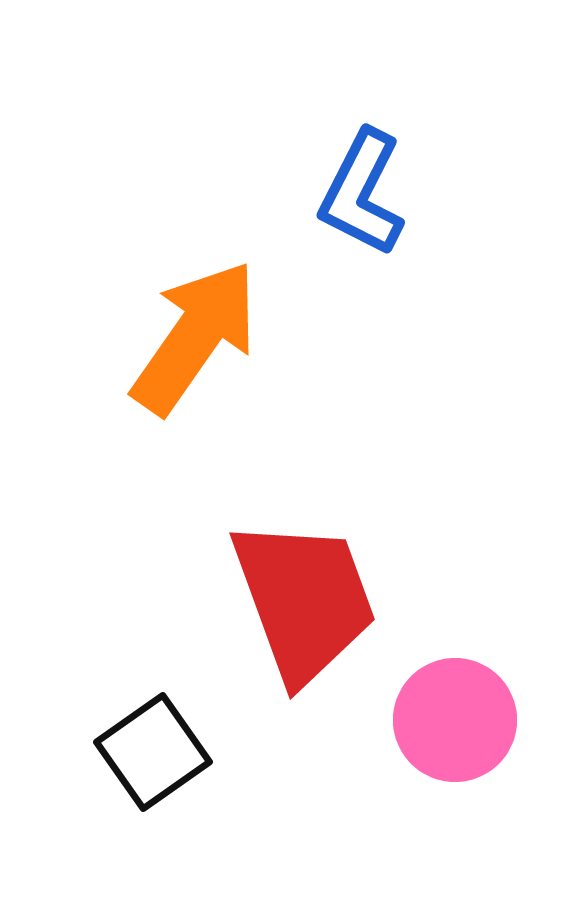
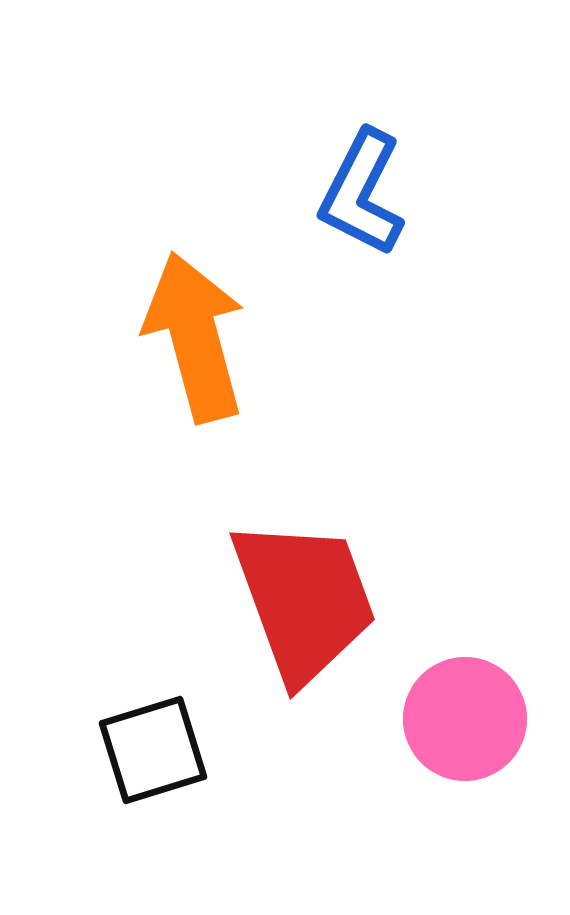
orange arrow: rotated 50 degrees counterclockwise
pink circle: moved 10 px right, 1 px up
black square: moved 2 px up; rotated 18 degrees clockwise
